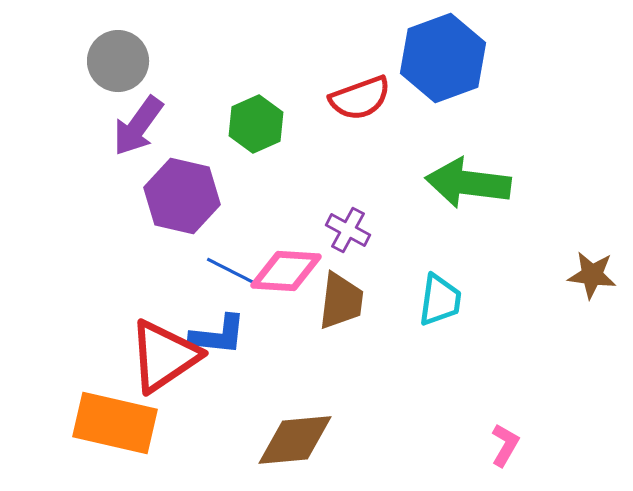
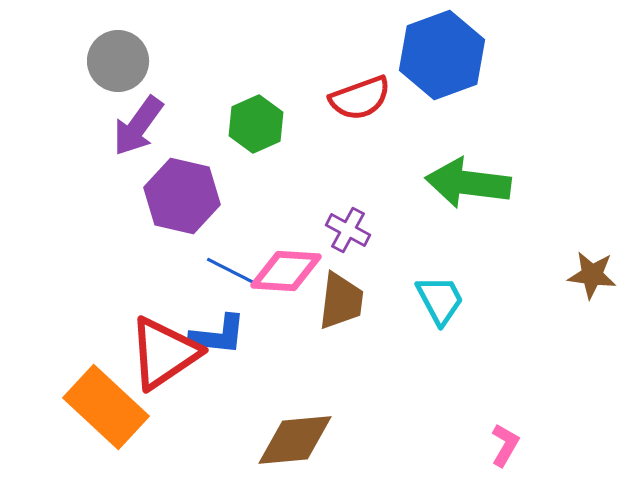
blue hexagon: moved 1 px left, 3 px up
cyan trapezoid: rotated 36 degrees counterclockwise
red triangle: moved 3 px up
orange rectangle: moved 9 px left, 16 px up; rotated 30 degrees clockwise
